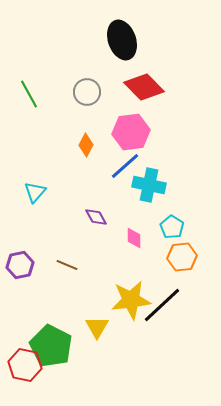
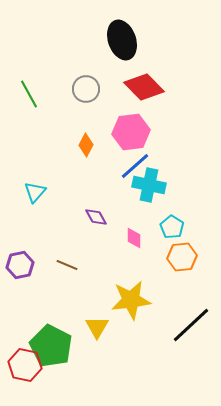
gray circle: moved 1 px left, 3 px up
blue line: moved 10 px right
black line: moved 29 px right, 20 px down
